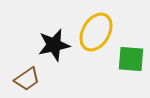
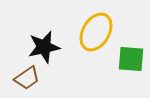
black star: moved 10 px left, 2 px down
brown trapezoid: moved 1 px up
